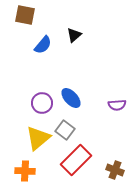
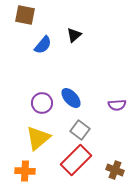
gray square: moved 15 px right
